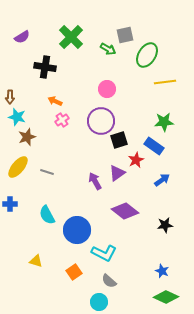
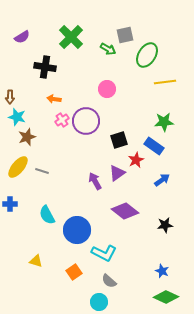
orange arrow: moved 1 px left, 2 px up; rotated 16 degrees counterclockwise
purple circle: moved 15 px left
gray line: moved 5 px left, 1 px up
